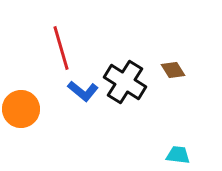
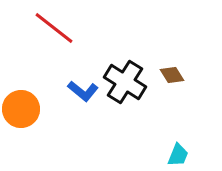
red line: moved 7 px left, 20 px up; rotated 36 degrees counterclockwise
brown diamond: moved 1 px left, 5 px down
cyan trapezoid: rotated 105 degrees clockwise
